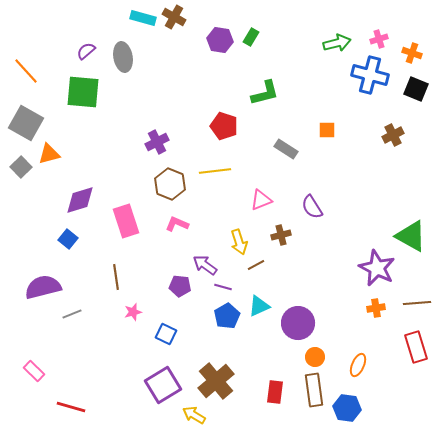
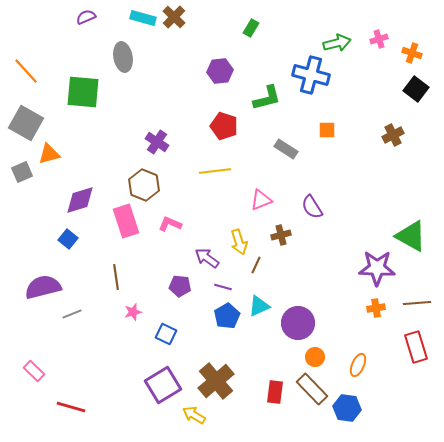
brown cross at (174, 17): rotated 15 degrees clockwise
green rectangle at (251, 37): moved 9 px up
purple hexagon at (220, 40): moved 31 px down; rotated 15 degrees counterclockwise
purple semicircle at (86, 51): moved 34 px up; rotated 18 degrees clockwise
blue cross at (370, 75): moved 59 px left
black square at (416, 89): rotated 15 degrees clockwise
green L-shape at (265, 93): moved 2 px right, 5 px down
purple cross at (157, 142): rotated 30 degrees counterclockwise
gray square at (21, 167): moved 1 px right, 5 px down; rotated 20 degrees clockwise
brown hexagon at (170, 184): moved 26 px left, 1 px down
pink L-shape at (177, 224): moved 7 px left
purple arrow at (205, 265): moved 2 px right, 7 px up
brown line at (256, 265): rotated 36 degrees counterclockwise
purple star at (377, 268): rotated 24 degrees counterclockwise
brown rectangle at (314, 390): moved 2 px left, 1 px up; rotated 36 degrees counterclockwise
